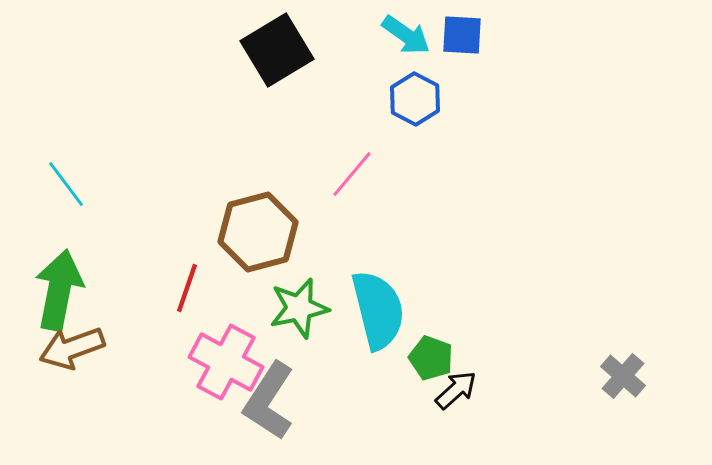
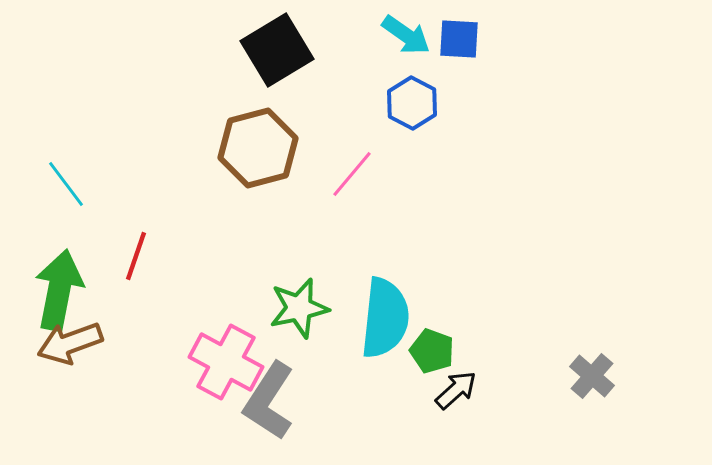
blue square: moved 3 px left, 4 px down
blue hexagon: moved 3 px left, 4 px down
brown hexagon: moved 84 px up
red line: moved 51 px left, 32 px up
cyan semicircle: moved 7 px right, 8 px down; rotated 20 degrees clockwise
brown arrow: moved 2 px left, 5 px up
green pentagon: moved 1 px right, 7 px up
gray cross: moved 31 px left
